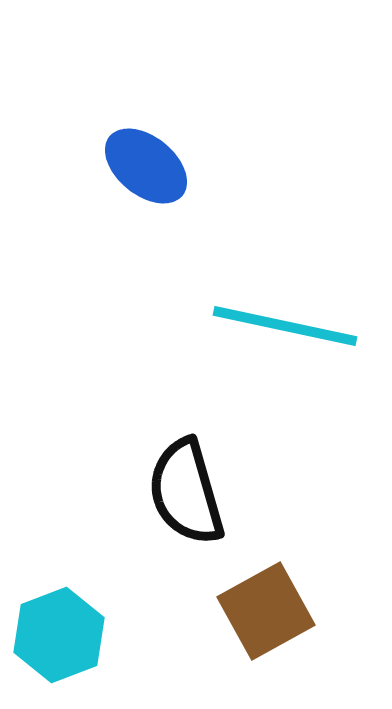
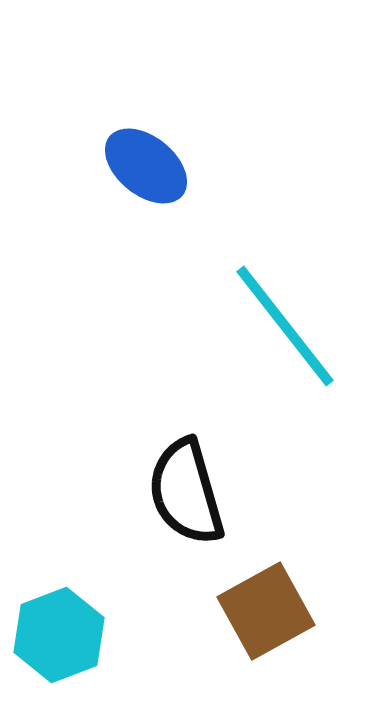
cyan line: rotated 40 degrees clockwise
